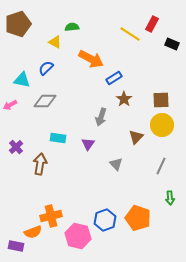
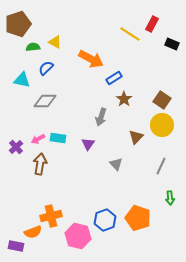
green semicircle: moved 39 px left, 20 px down
brown square: moved 1 px right; rotated 36 degrees clockwise
pink arrow: moved 28 px right, 34 px down
